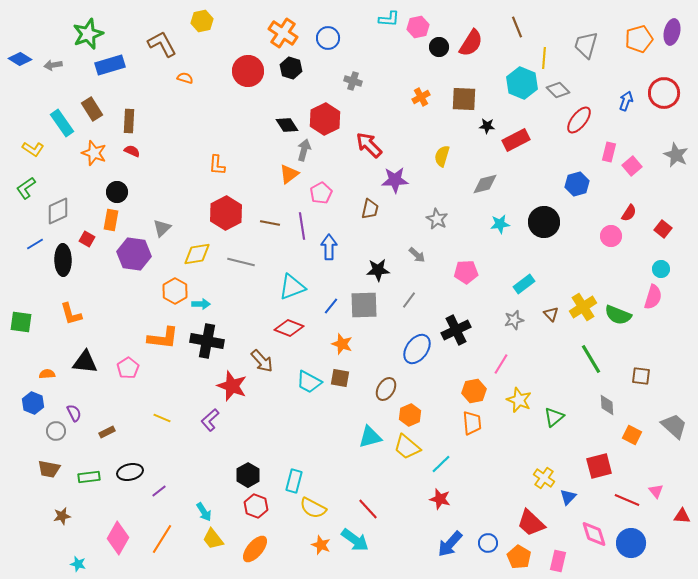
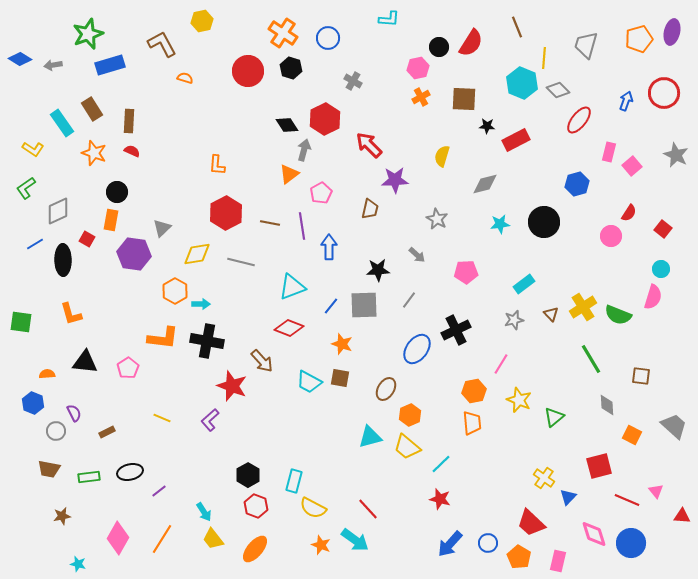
pink hexagon at (418, 27): moved 41 px down
gray cross at (353, 81): rotated 12 degrees clockwise
